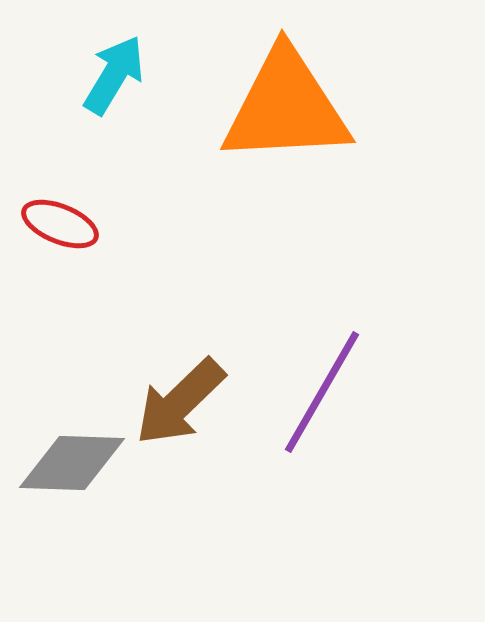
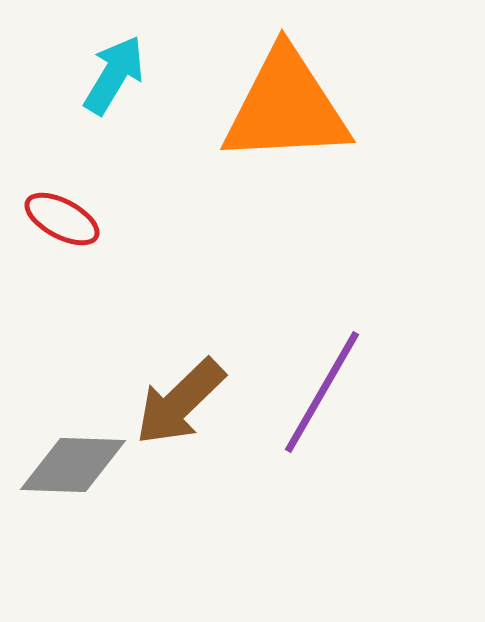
red ellipse: moved 2 px right, 5 px up; rotated 6 degrees clockwise
gray diamond: moved 1 px right, 2 px down
